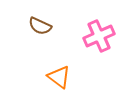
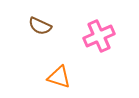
orange triangle: rotated 20 degrees counterclockwise
